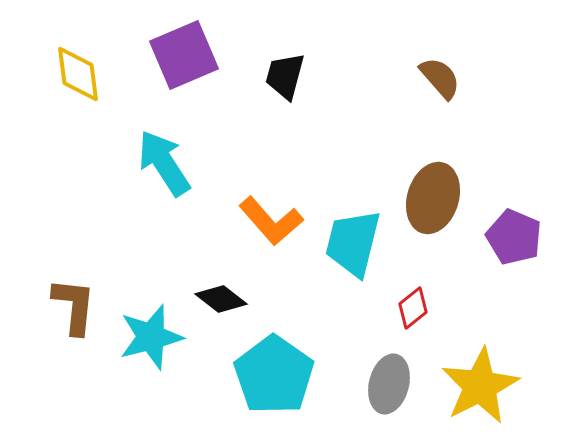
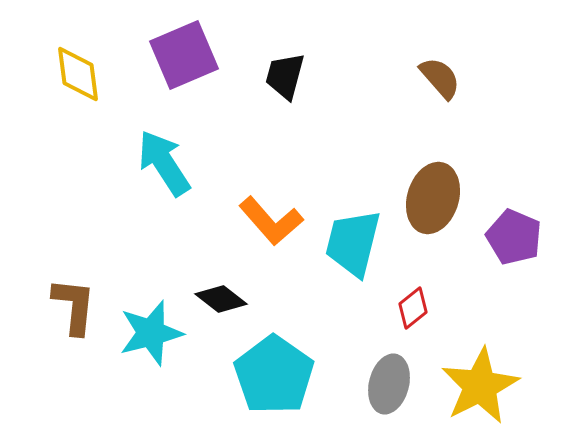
cyan star: moved 4 px up
